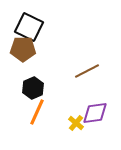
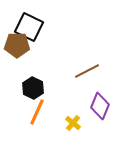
brown pentagon: moved 6 px left, 4 px up
black hexagon: rotated 10 degrees counterclockwise
purple diamond: moved 5 px right, 7 px up; rotated 60 degrees counterclockwise
yellow cross: moved 3 px left
